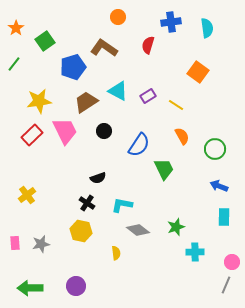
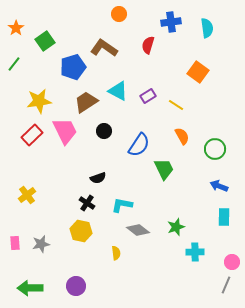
orange circle: moved 1 px right, 3 px up
